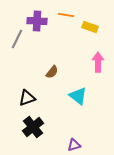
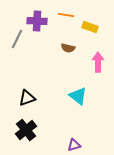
brown semicircle: moved 16 px right, 24 px up; rotated 64 degrees clockwise
black cross: moved 7 px left, 3 px down
